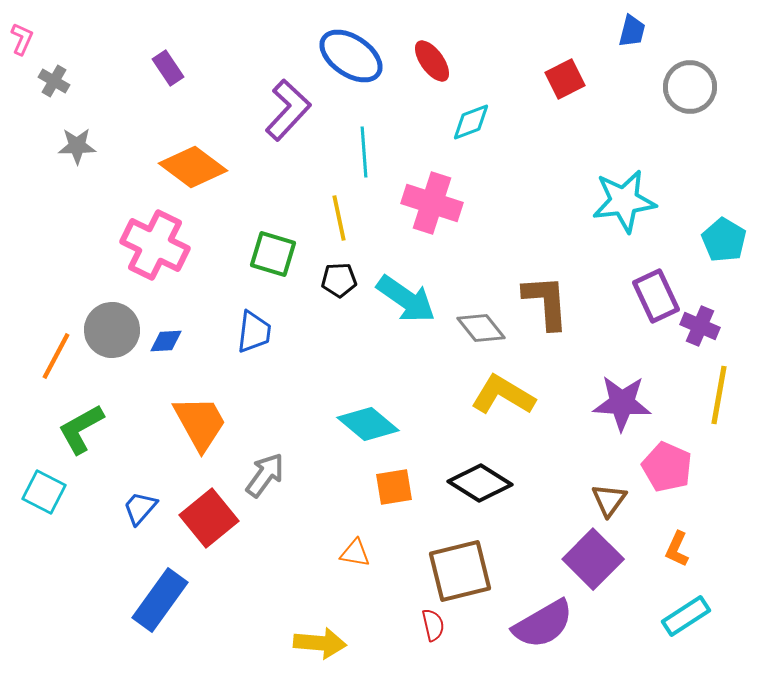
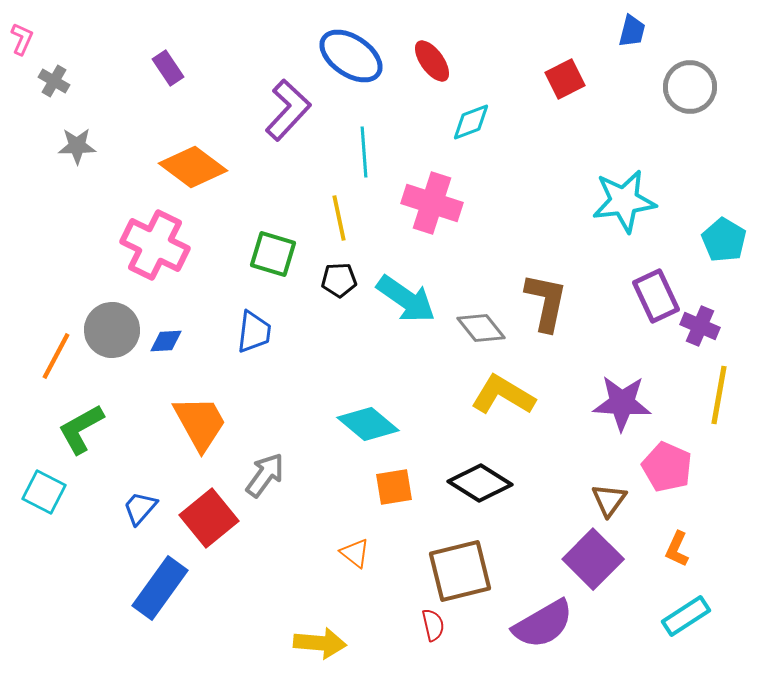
brown L-shape at (546, 302): rotated 16 degrees clockwise
orange triangle at (355, 553): rotated 28 degrees clockwise
blue rectangle at (160, 600): moved 12 px up
